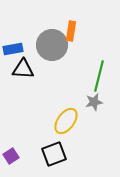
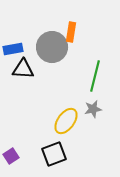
orange rectangle: moved 1 px down
gray circle: moved 2 px down
green line: moved 4 px left
gray star: moved 1 px left, 7 px down
